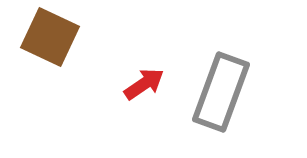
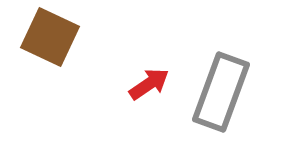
red arrow: moved 5 px right
